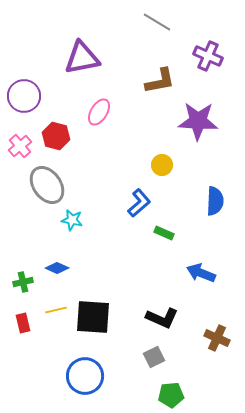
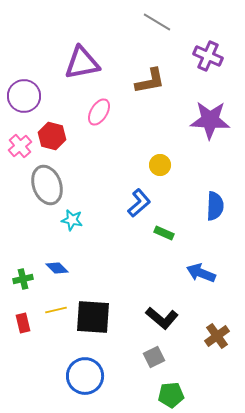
purple triangle: moved 5 px down
brown L-shape: moved 10 px left
purple star: moved 12 px right, 1 px up
red hexagon: moved 4 px left
yellow circle: moved 2 px left
gray ellipse: rotated 15 degrees clockwise
blue semicircle: moved 5 px down
blue diamond: rotated 20 degrees clockwise
green cross: moved 3 px up
black L-shape: rotated 16 degrees clockwise
brown cross: moved 2 px up; rotated 30 degrees clockwise
